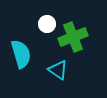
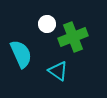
cyan semicircle: rotated 8 degrees counterclockwise
cyan triangle: moved 1 px down
